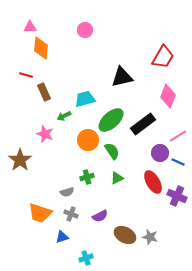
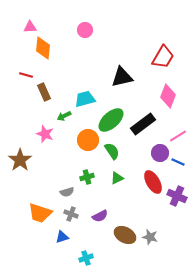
orange diamond: moved 2 px right
